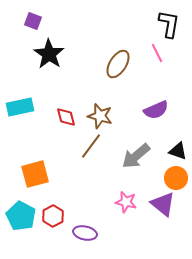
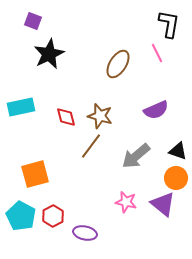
black star: rotated 12 degrees clockwise
cyan rectangle: moved 1 px right
